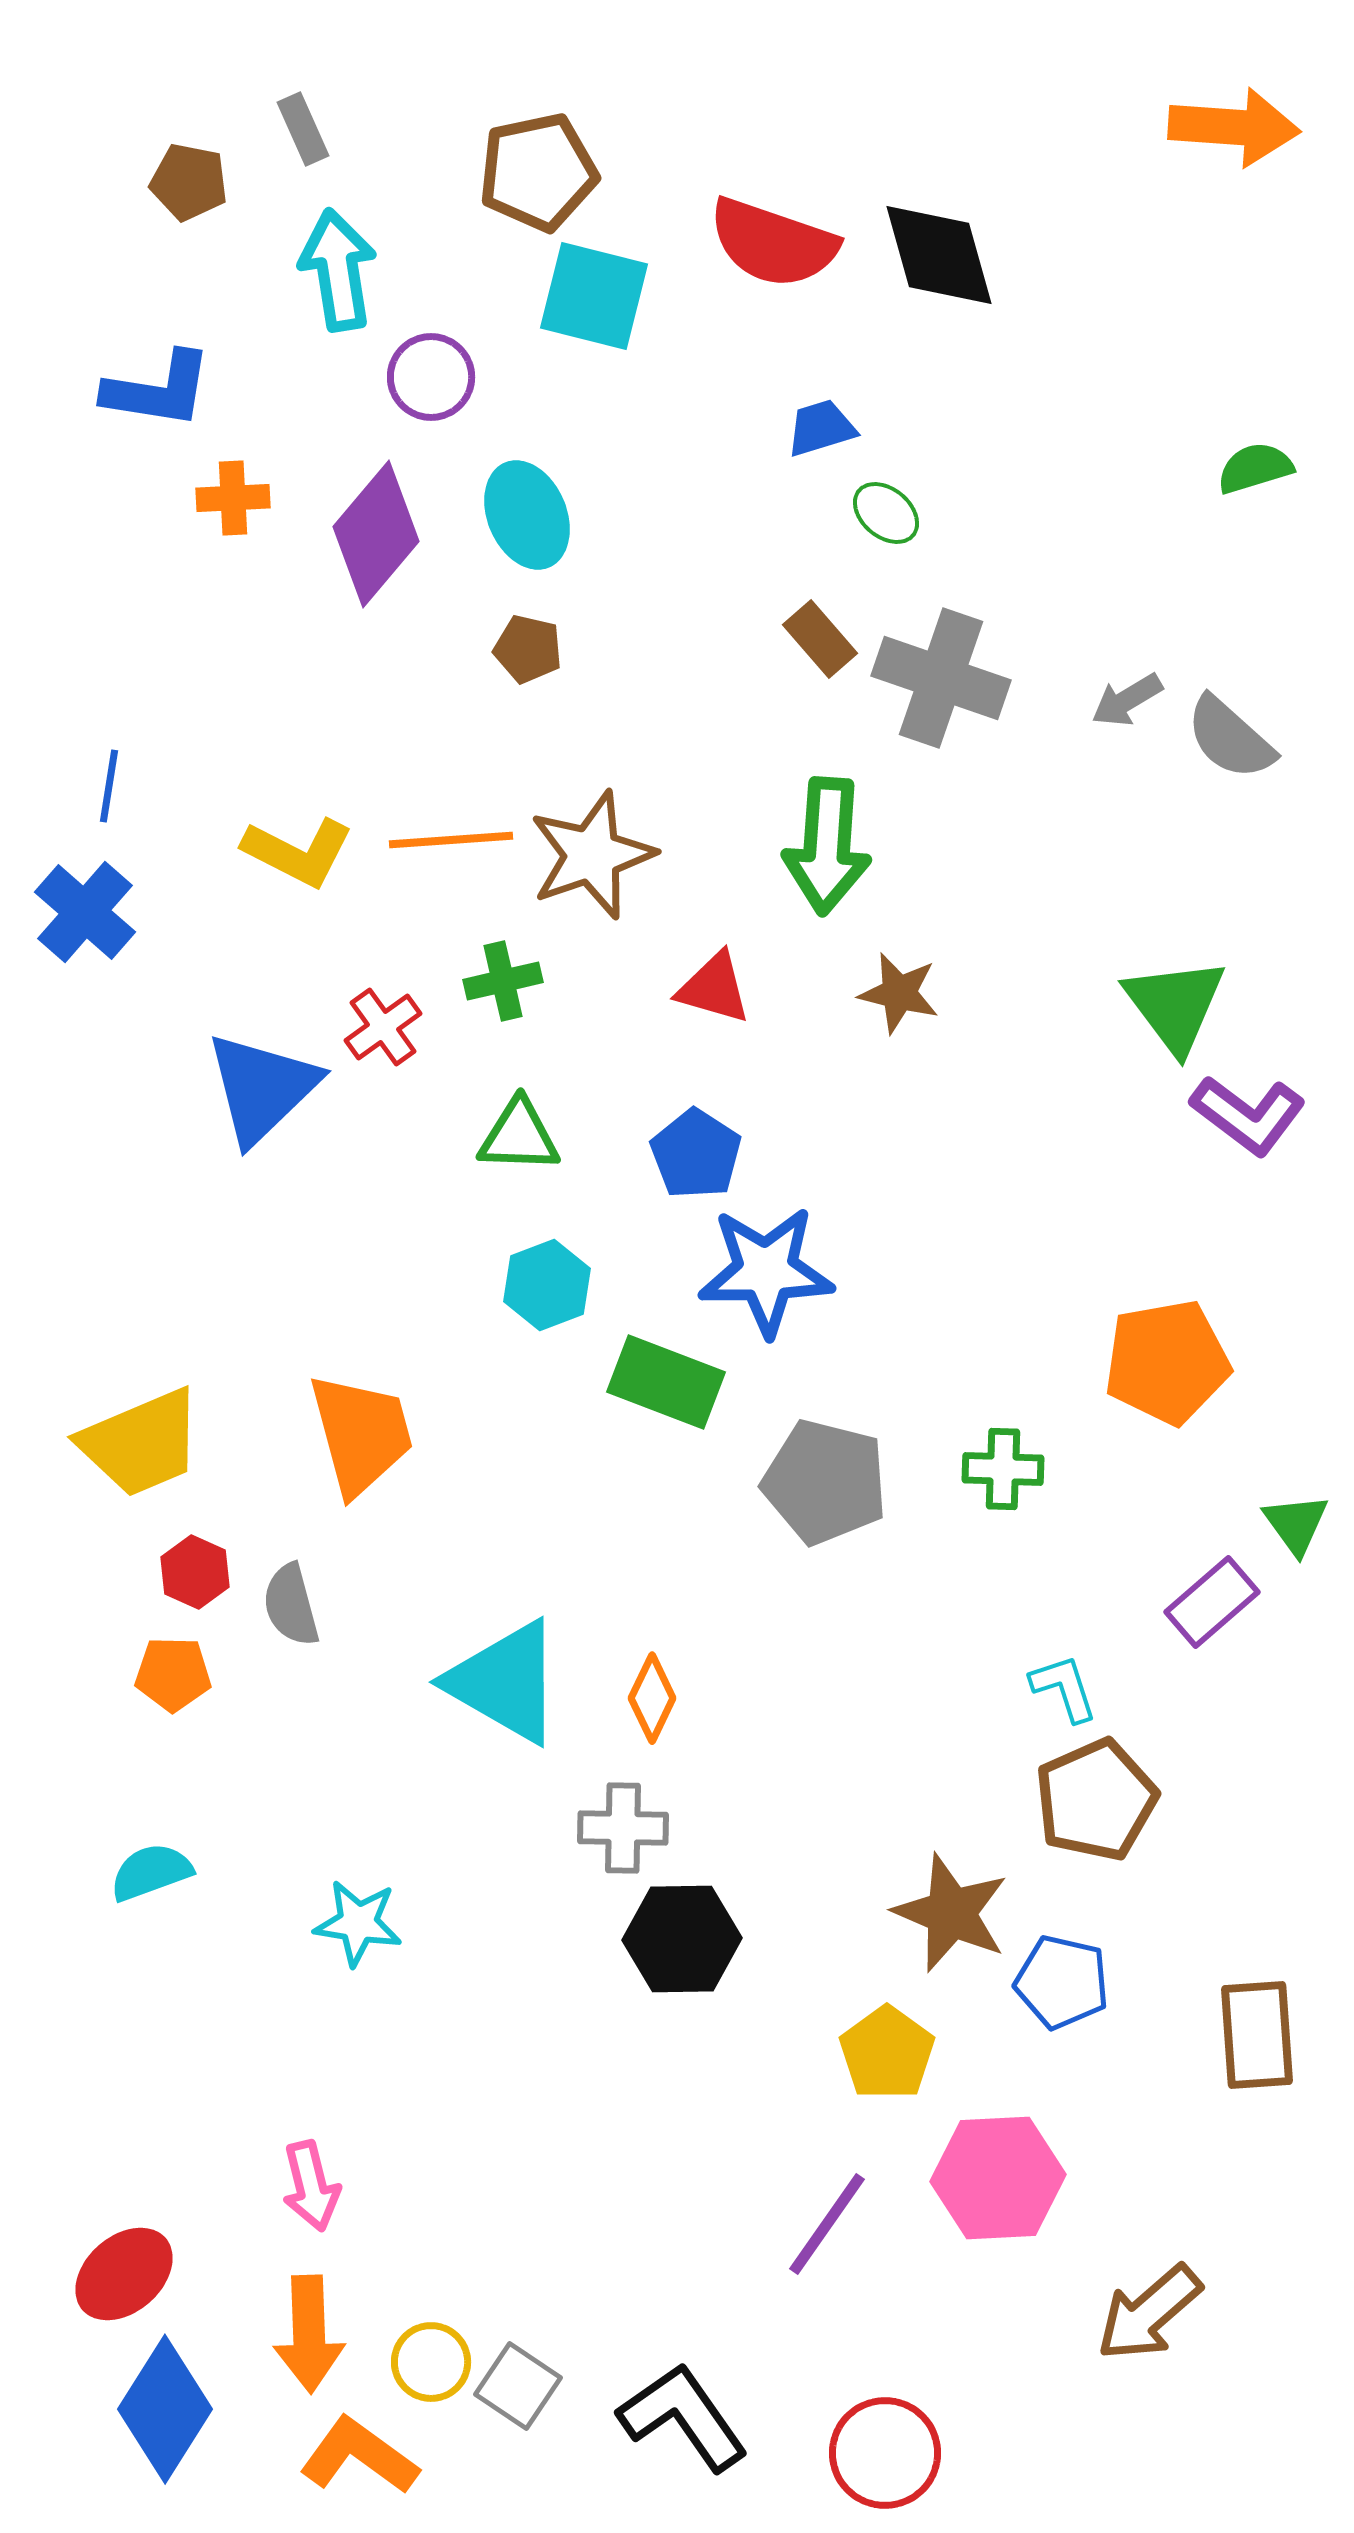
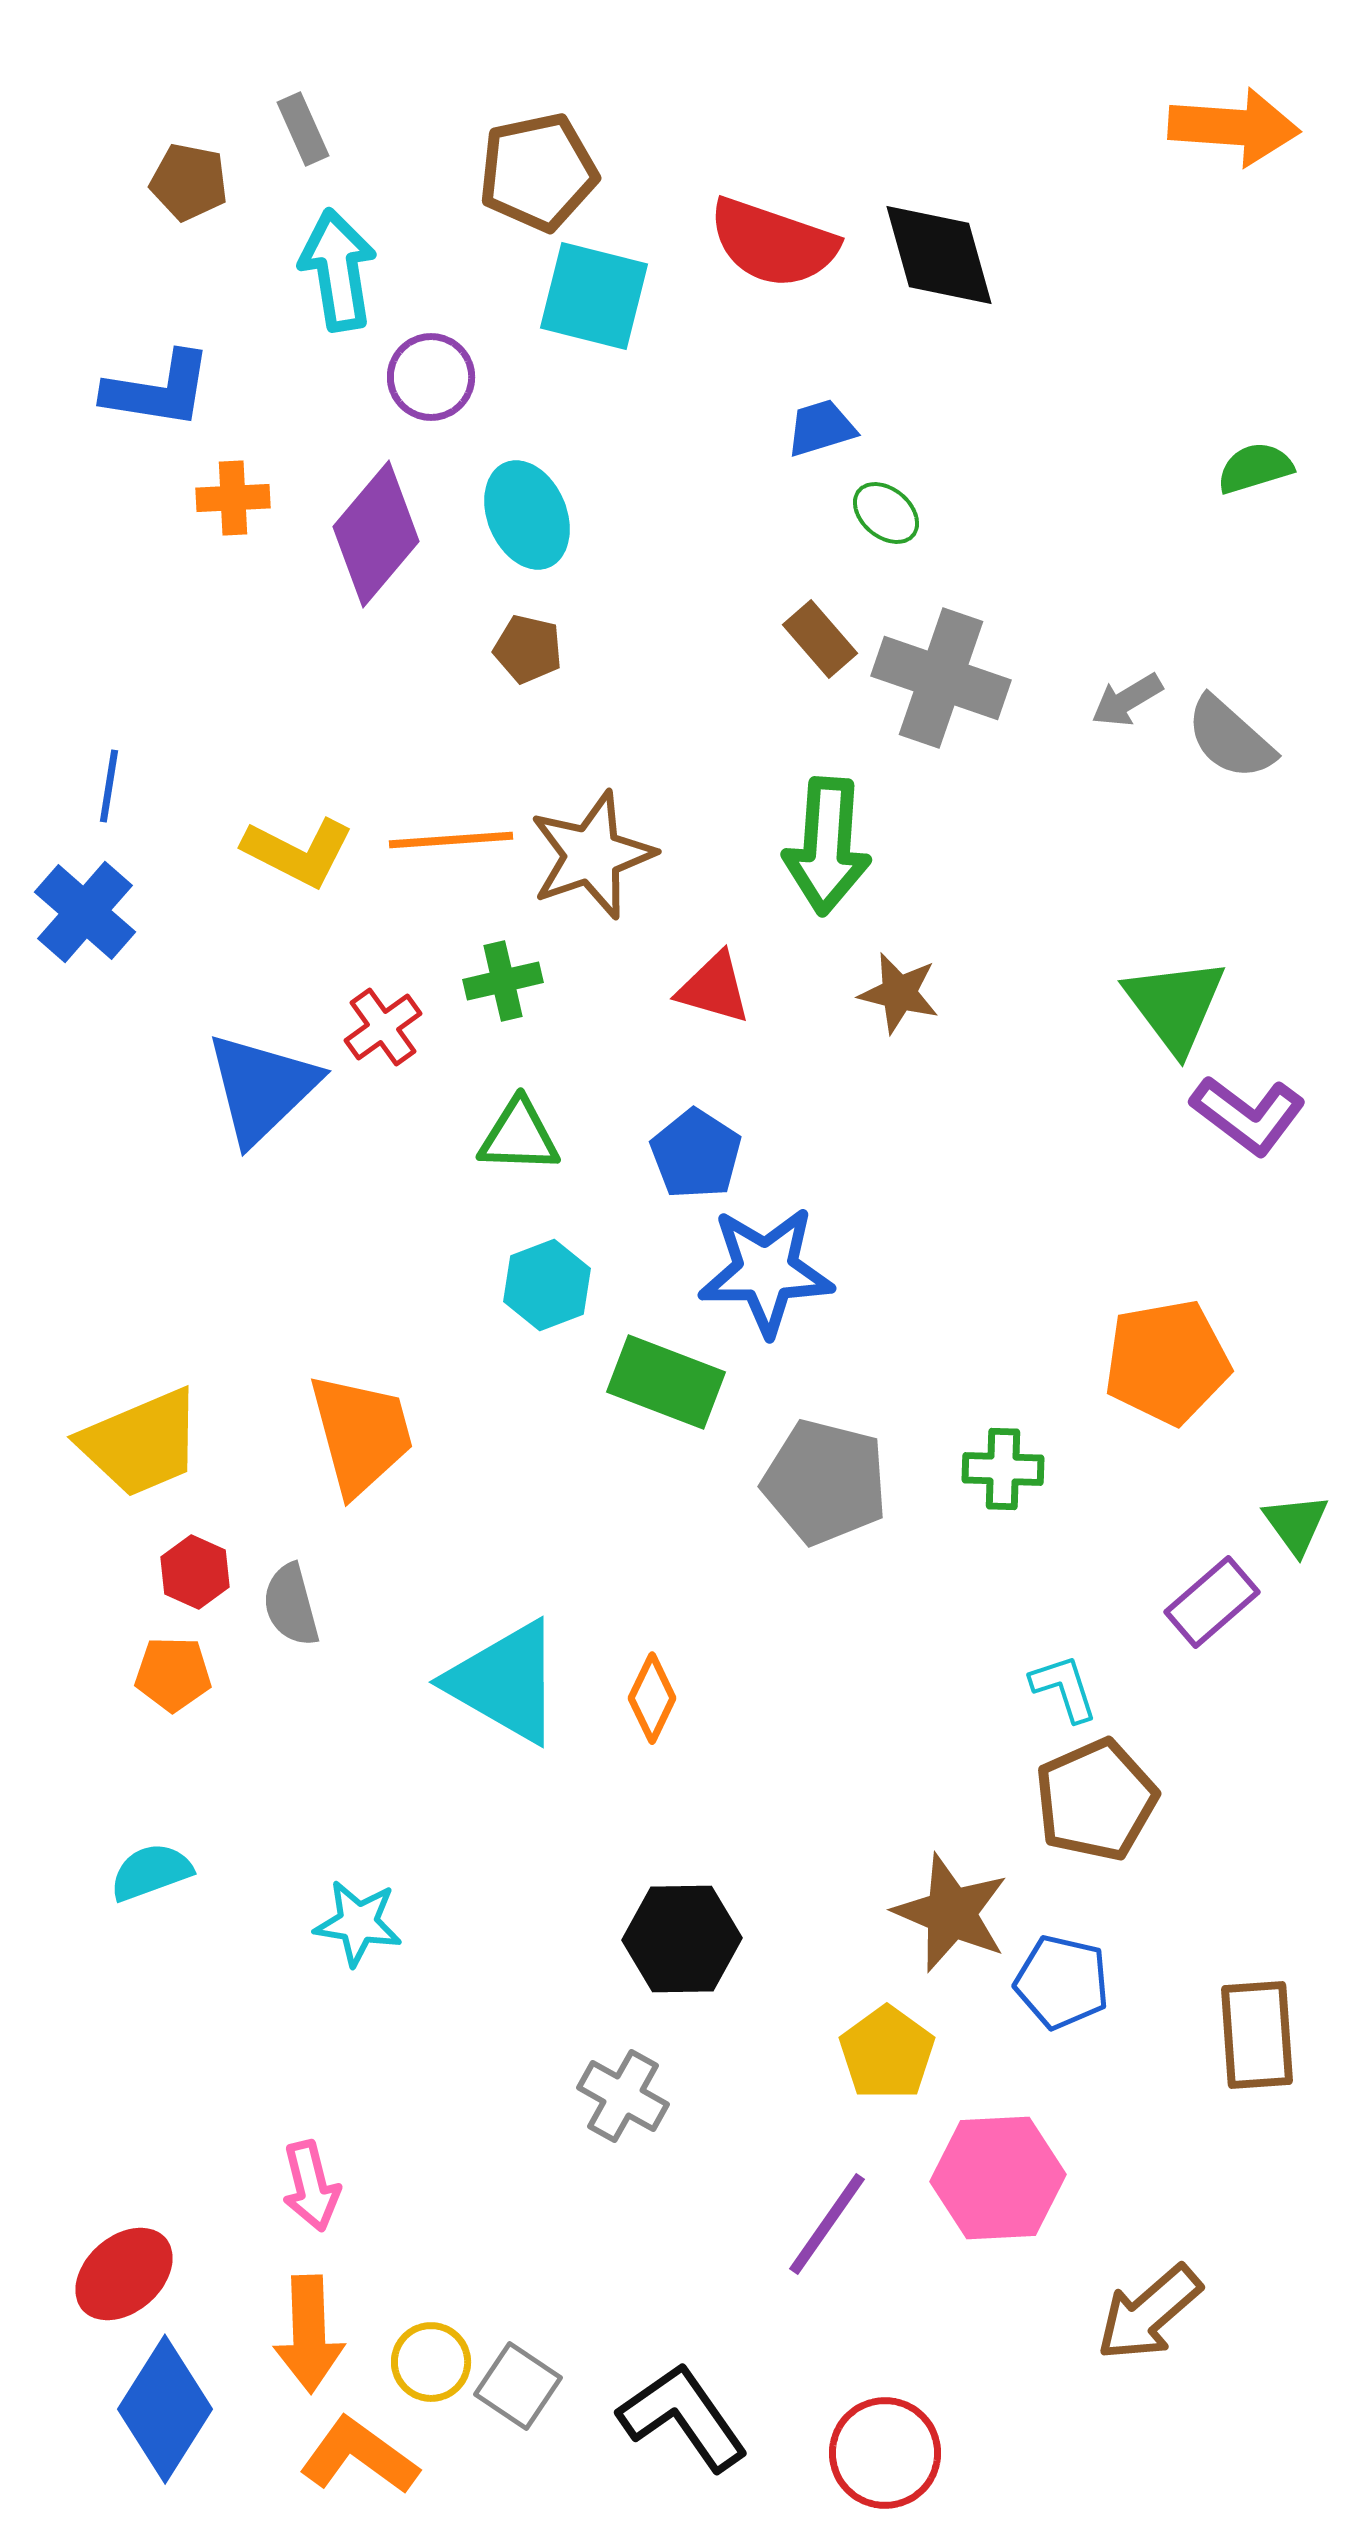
gray cross at (623, 1828): moved 268 px down; rotated 28 degrees clockwise
